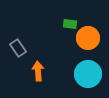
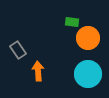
green rectangle: moved 2 px right, 2 px up
gray rectangle: moved 2 px down
